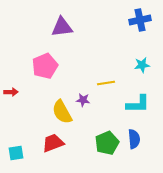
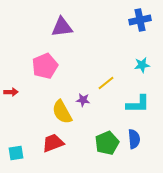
yellow line: rotated 30 degrees counterclockwise
